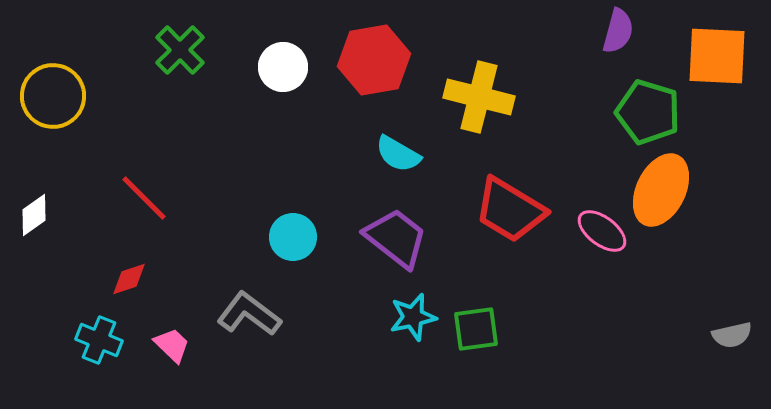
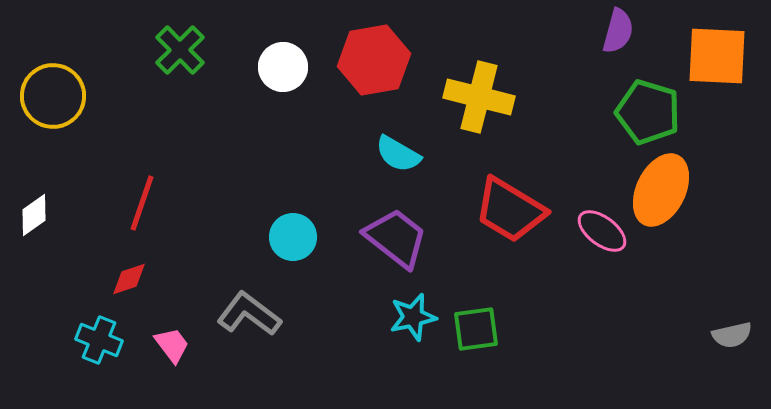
red line: moved 2 px left, 5 px down; rotated 64 degrees clockwise
pink trapezoid: rotated 9 degrees clockwise
